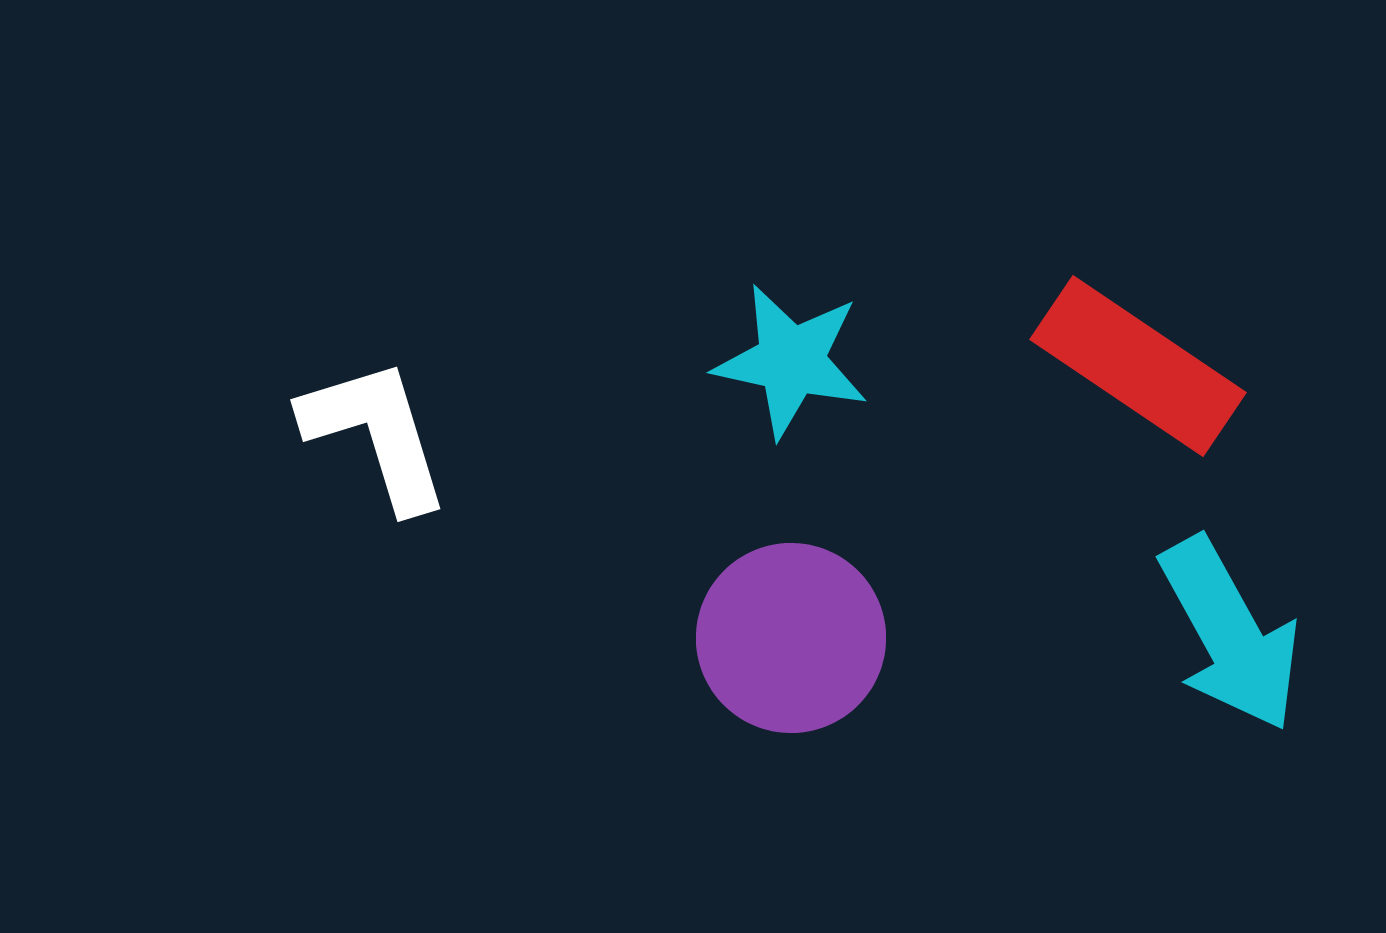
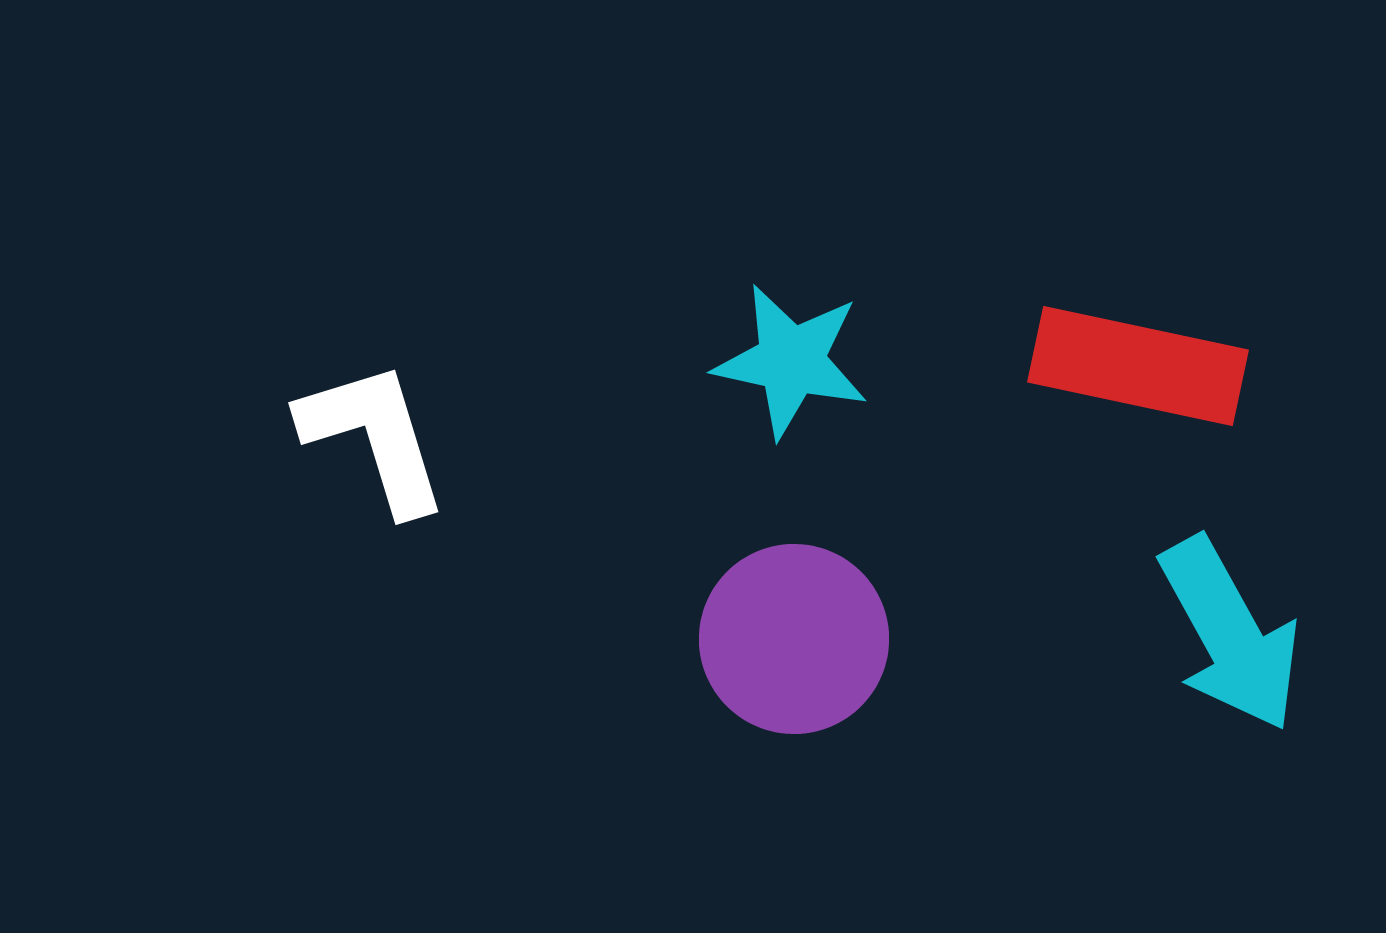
red rectangle: rotated 22 degrees counterclockwise
white L-shape: moved 2 px left, 3 px down
purple circle: moved 3 px right, 1 px down
